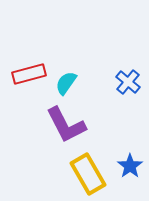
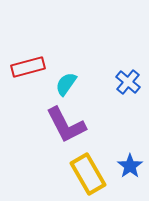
red rectangle: moved 1 px left, 7 px up
cyan semicircle: moved 1 px down
